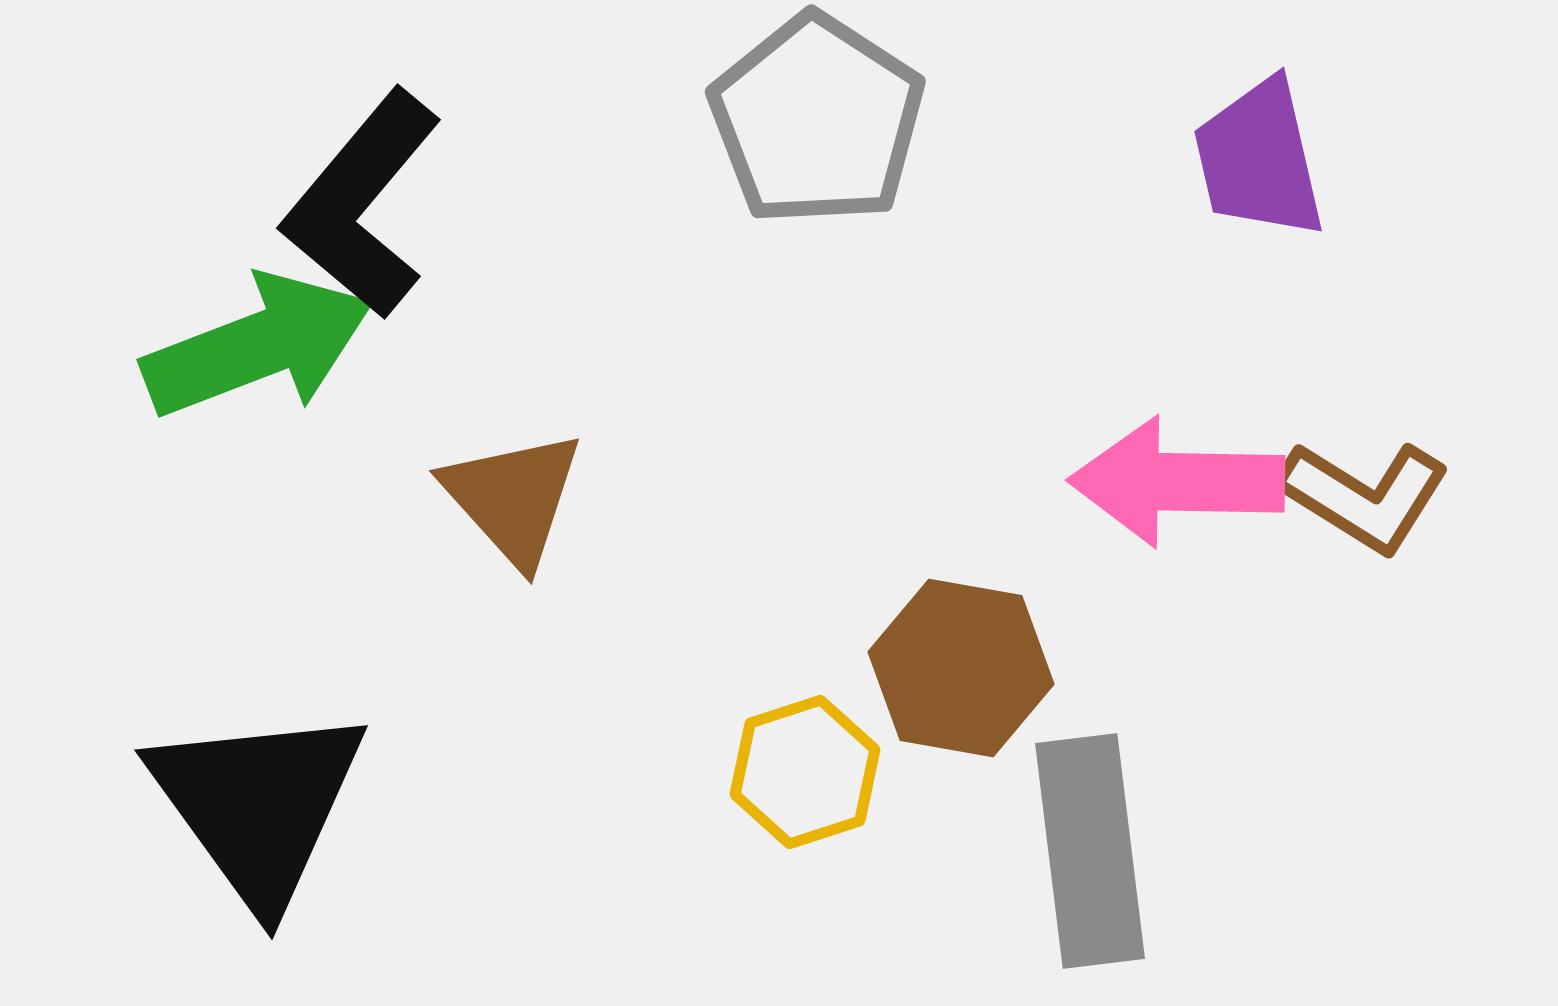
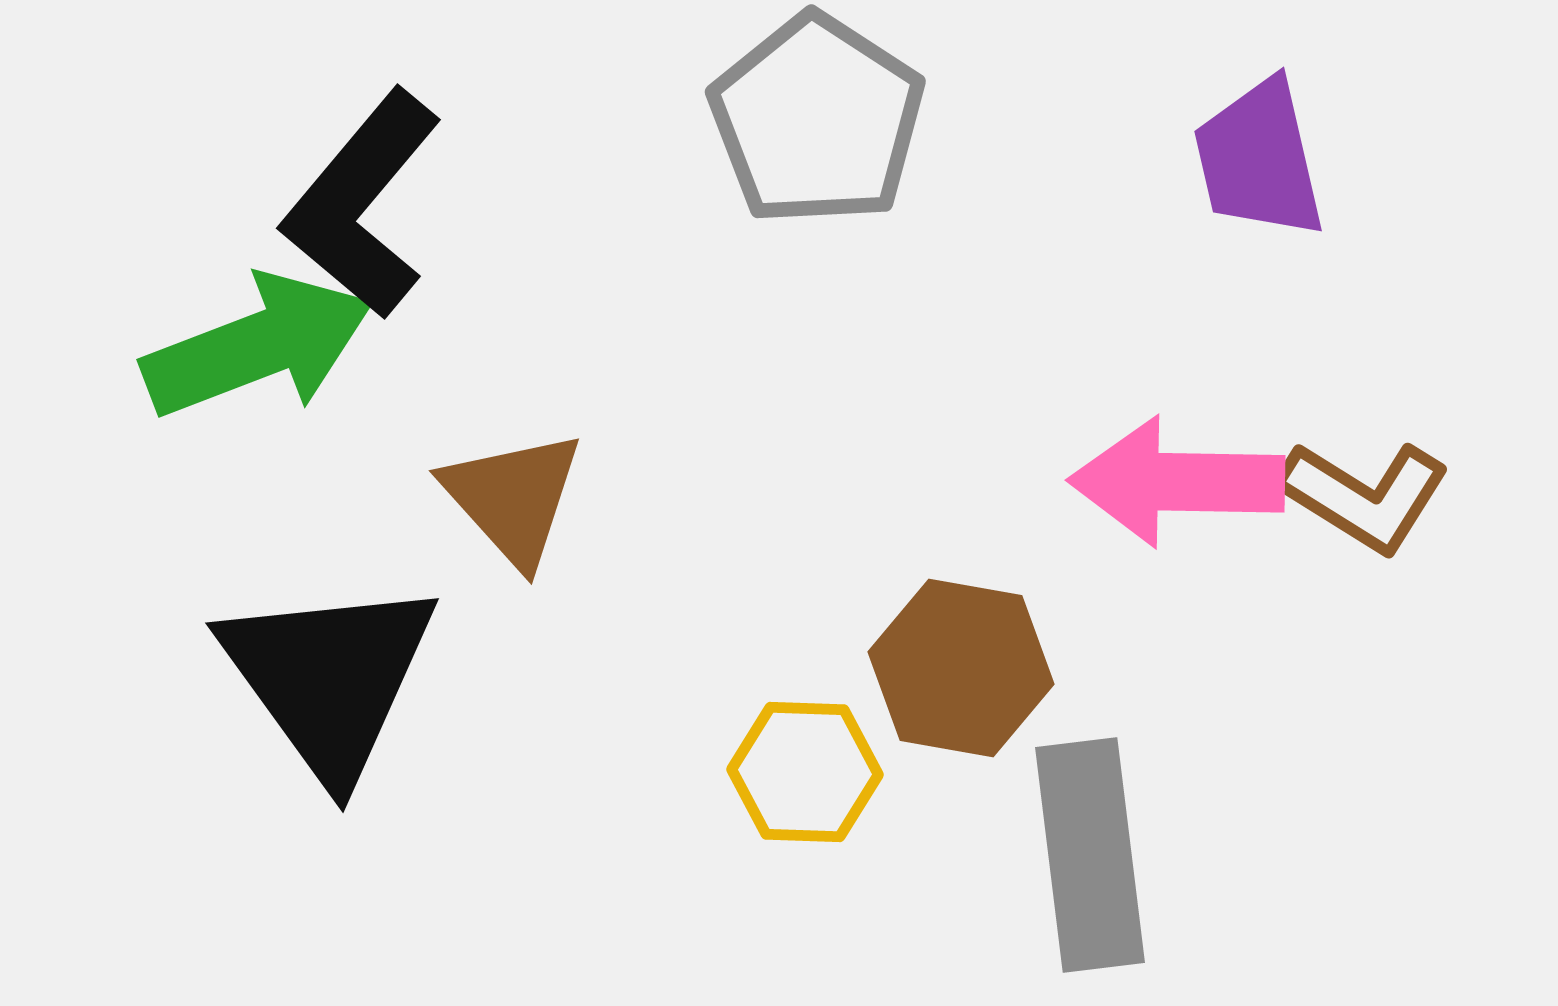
yellow hexagon: rotated 20 degrees clockwise
black triangle: moved 71 px right, 127 px up
gray rectangle: moved 4 px down
